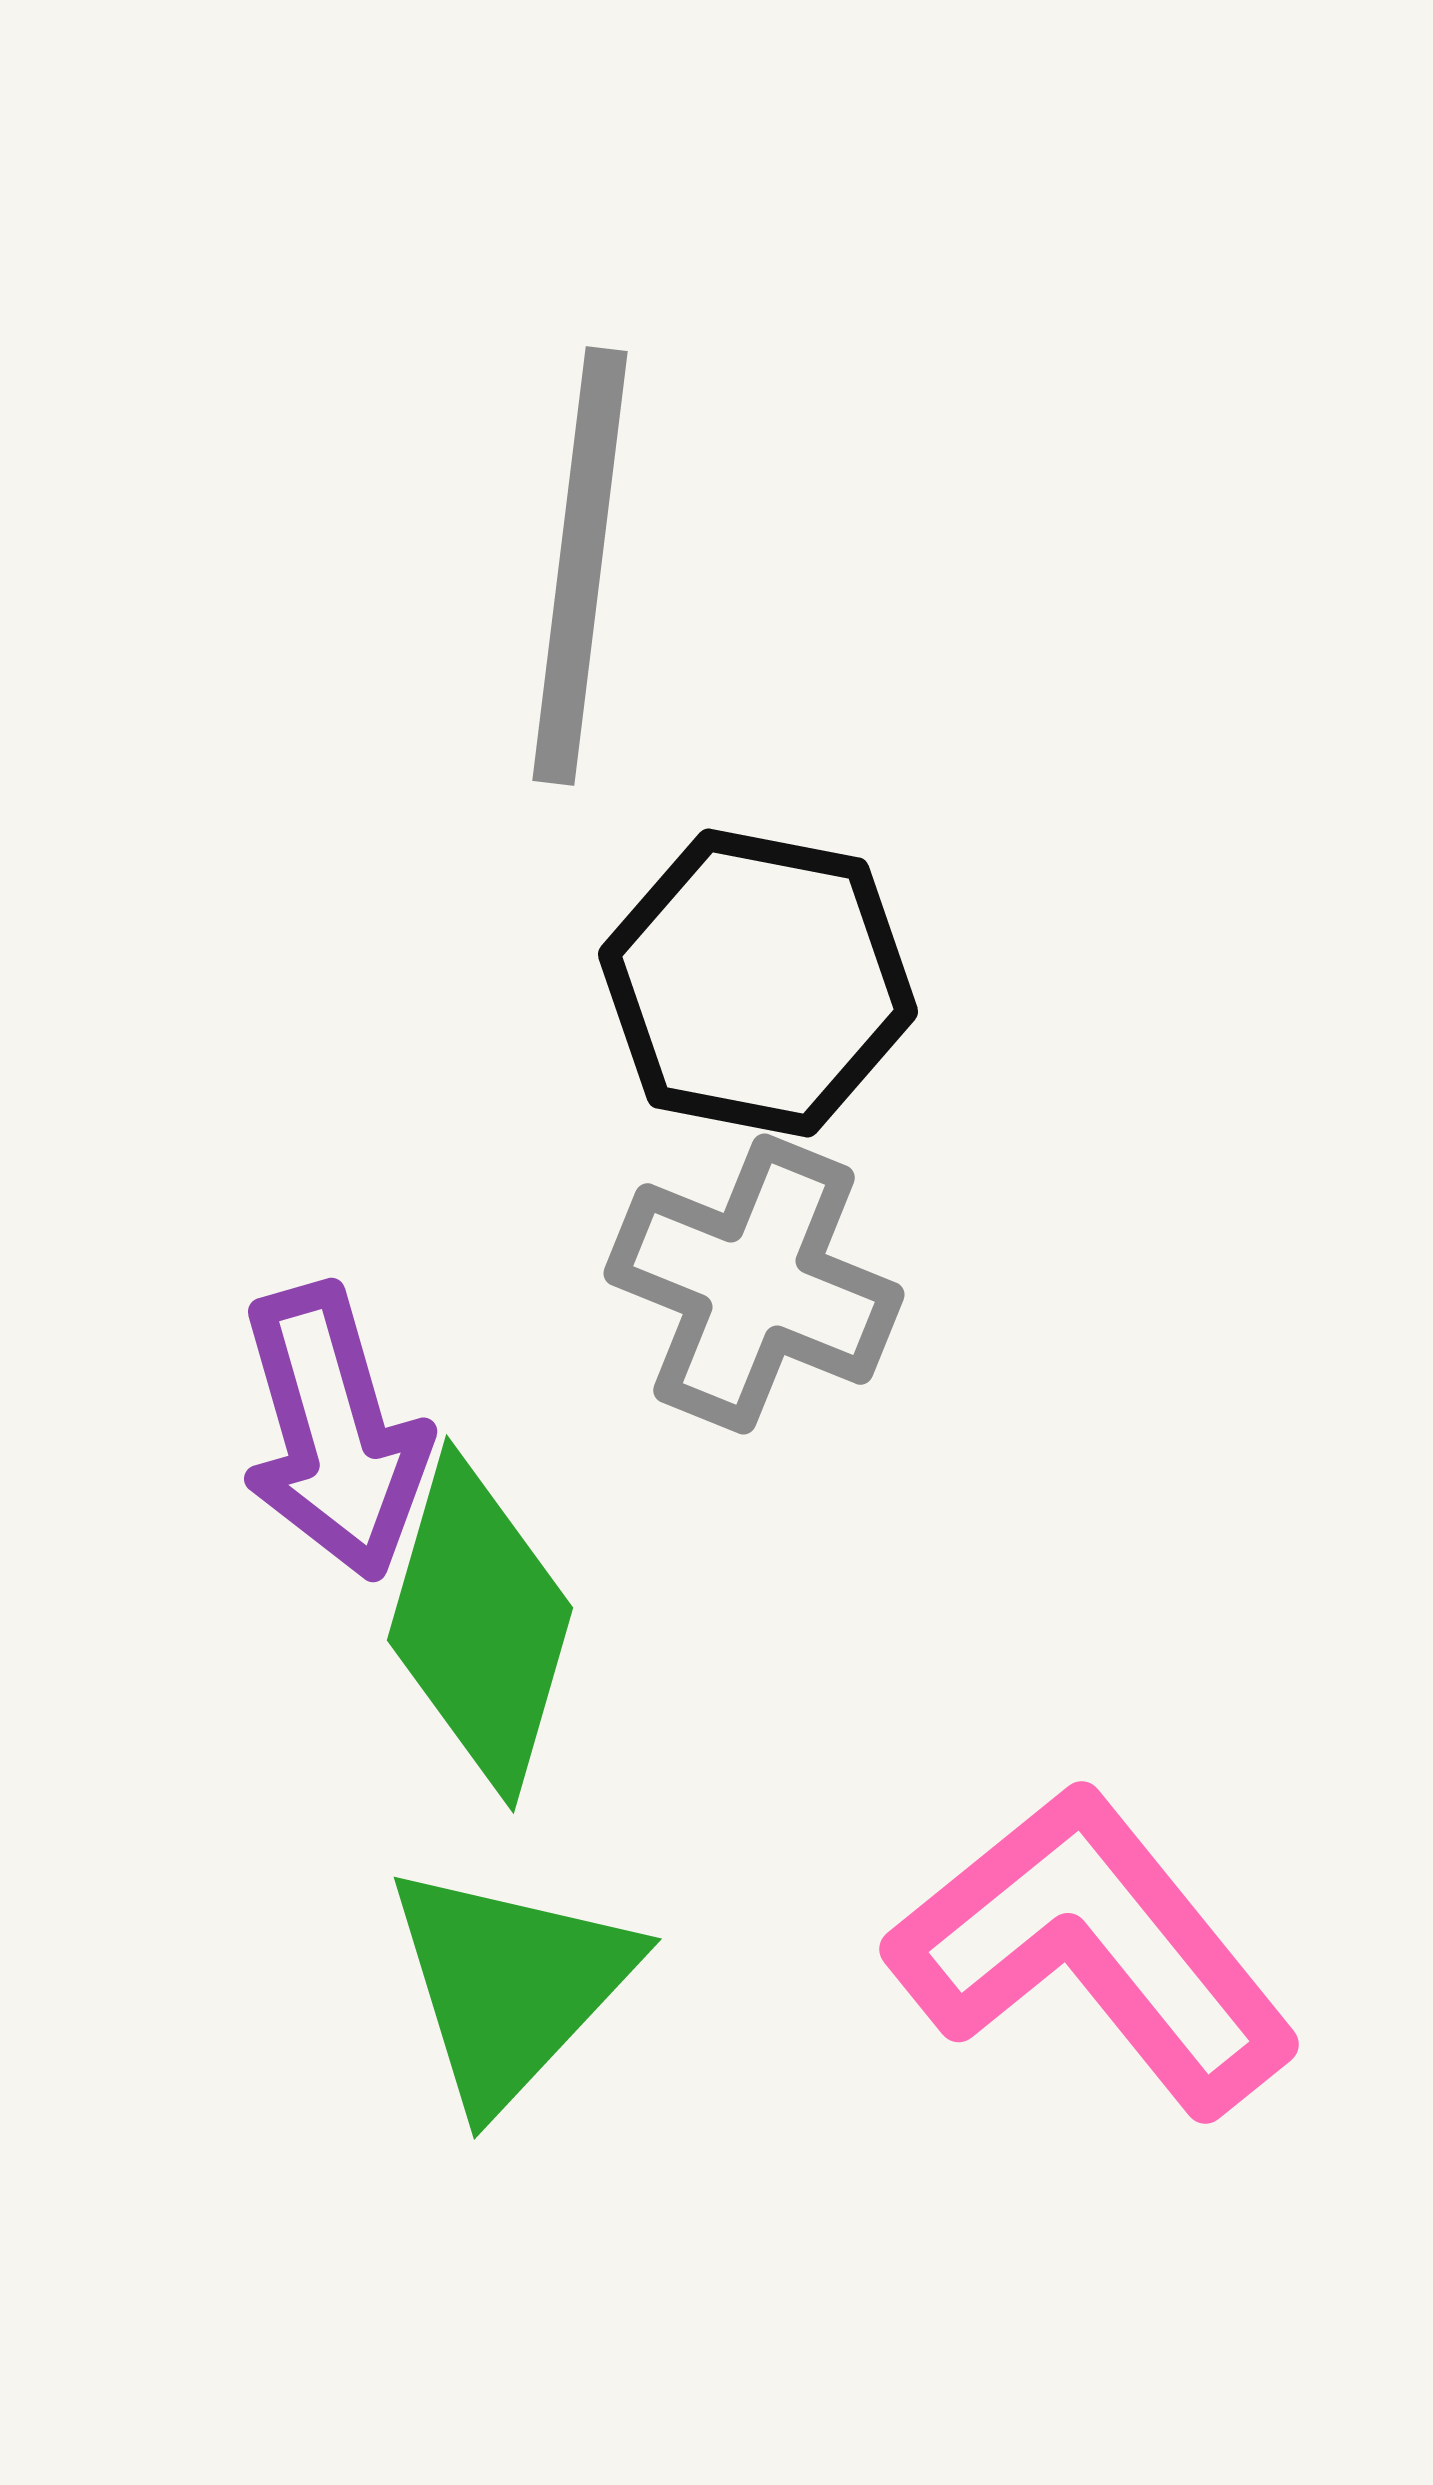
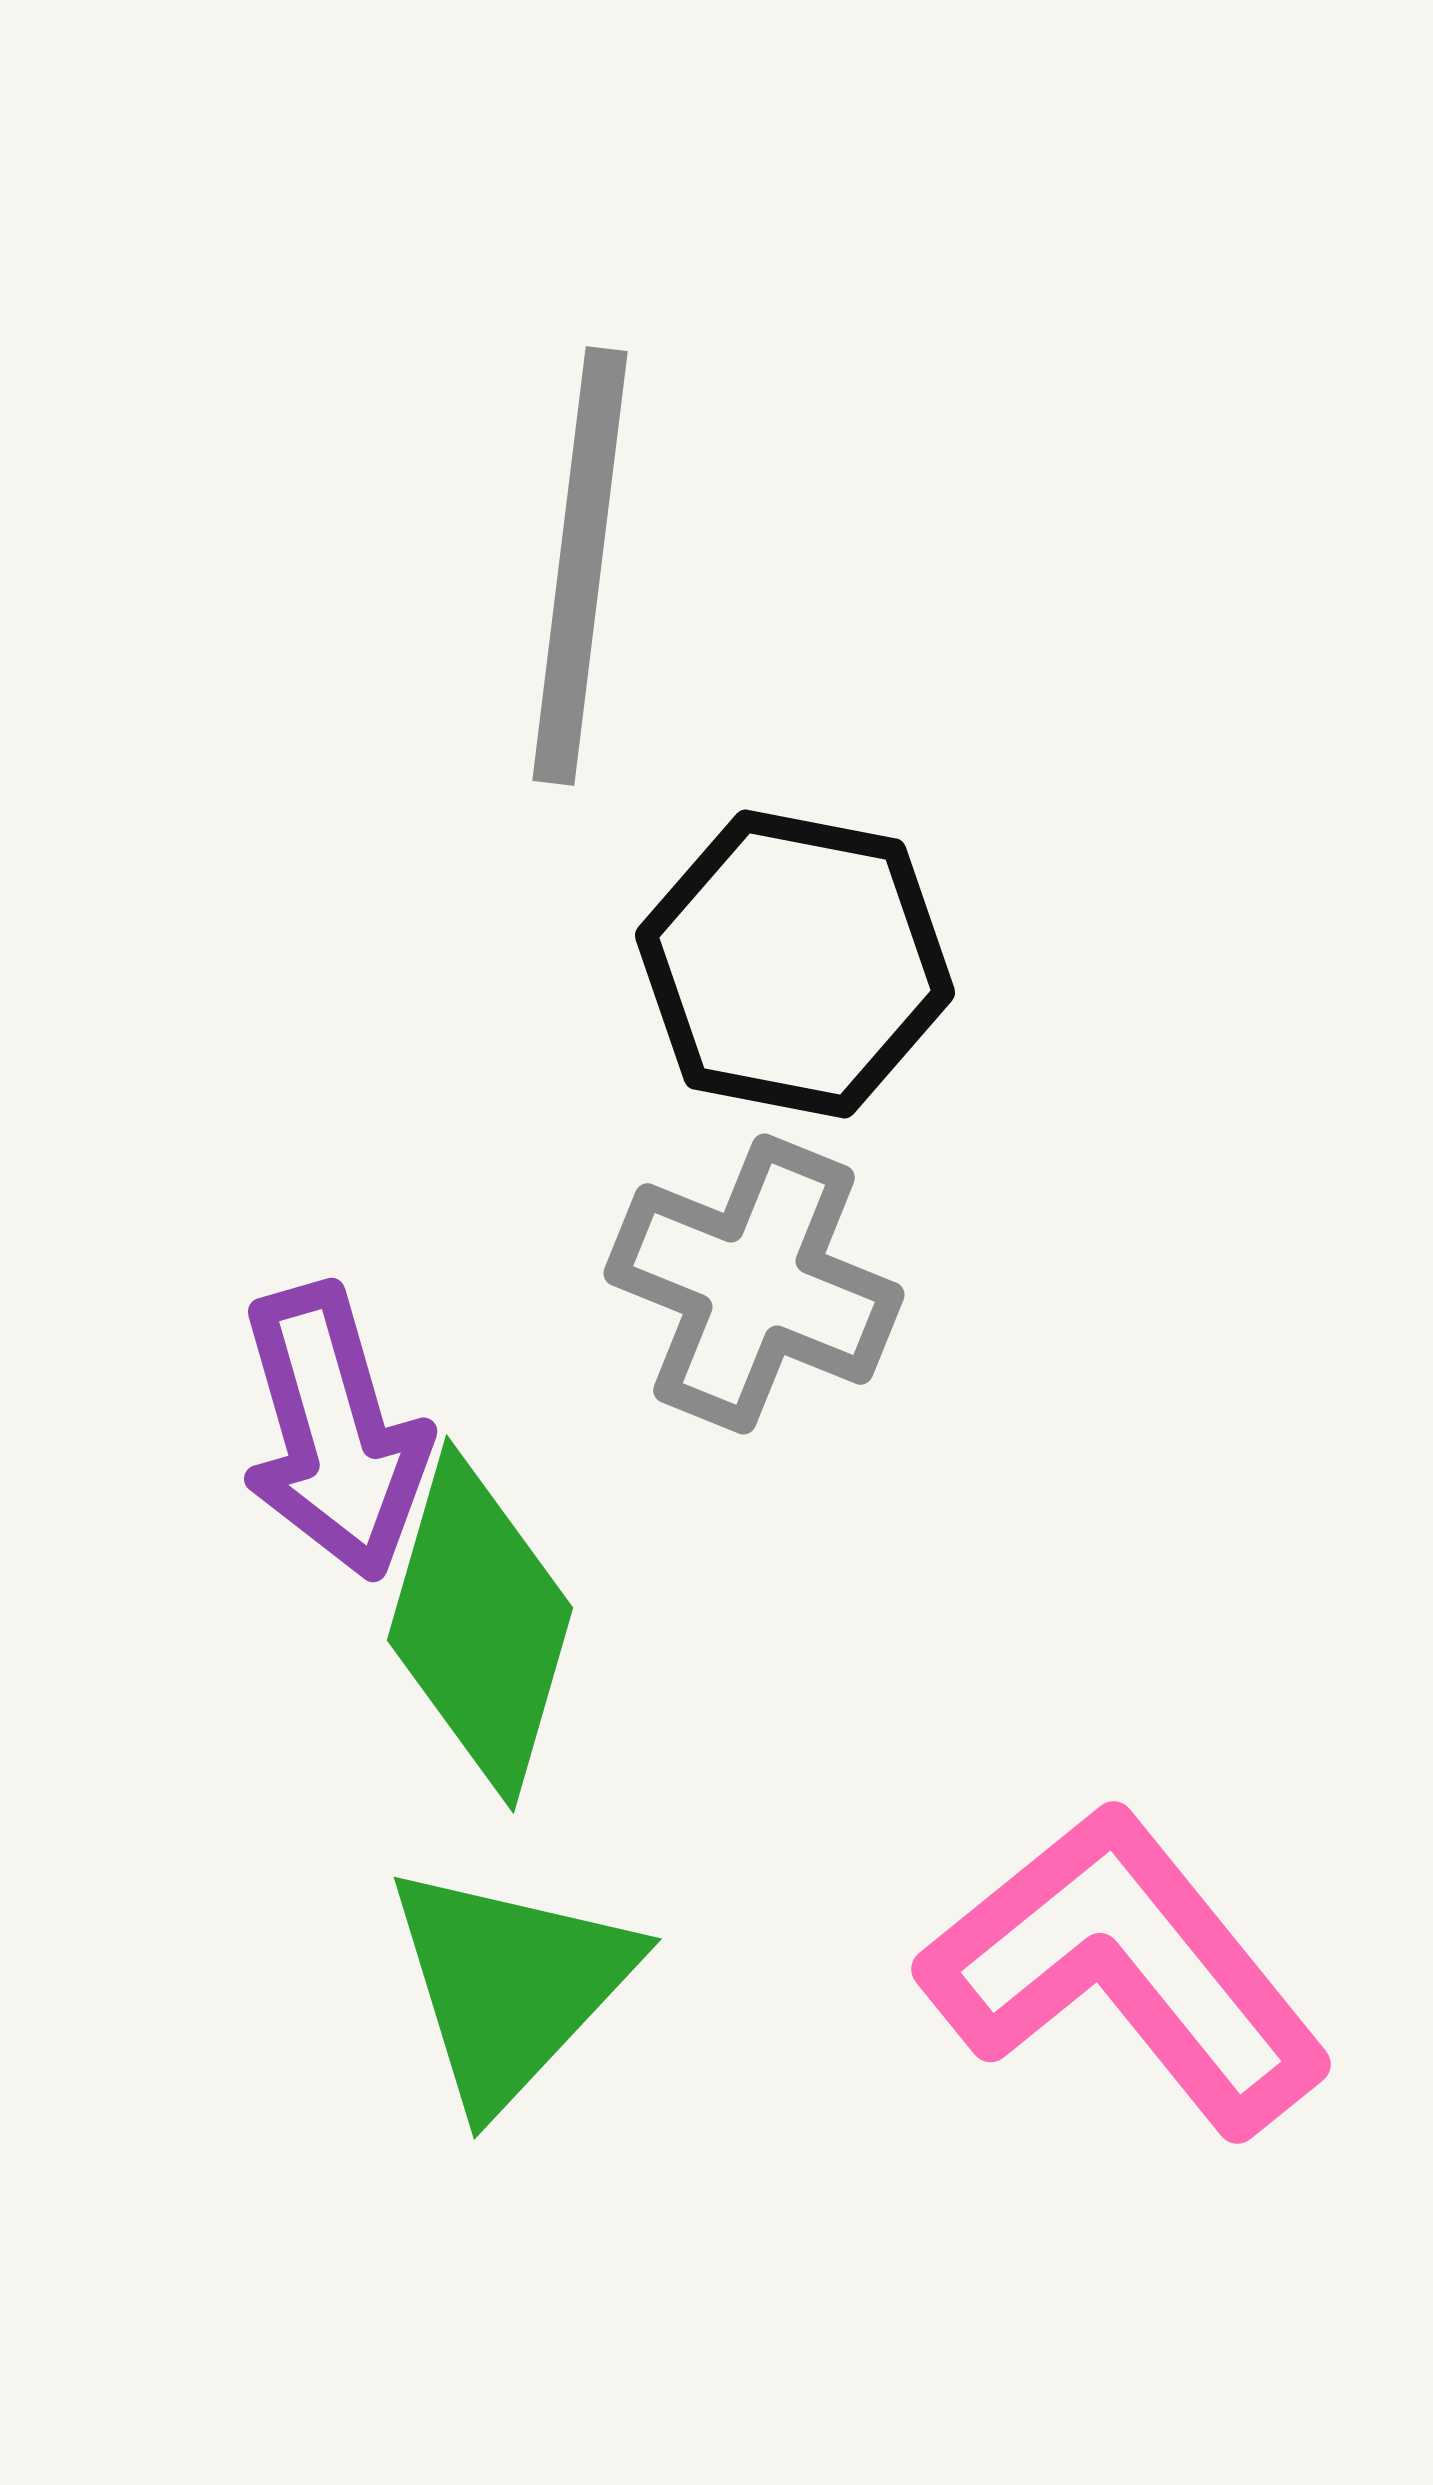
black hexagon: moved 37 px right, 19 px up
pink L-shape: moved 32 px right, 20 px down
